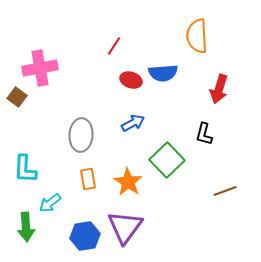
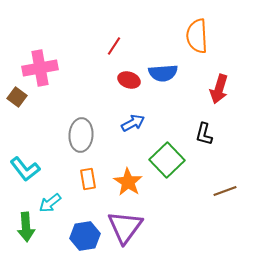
red ellipse: moved 2 px left
cyan L-shape: rotated 40 degrees counterclockwise
